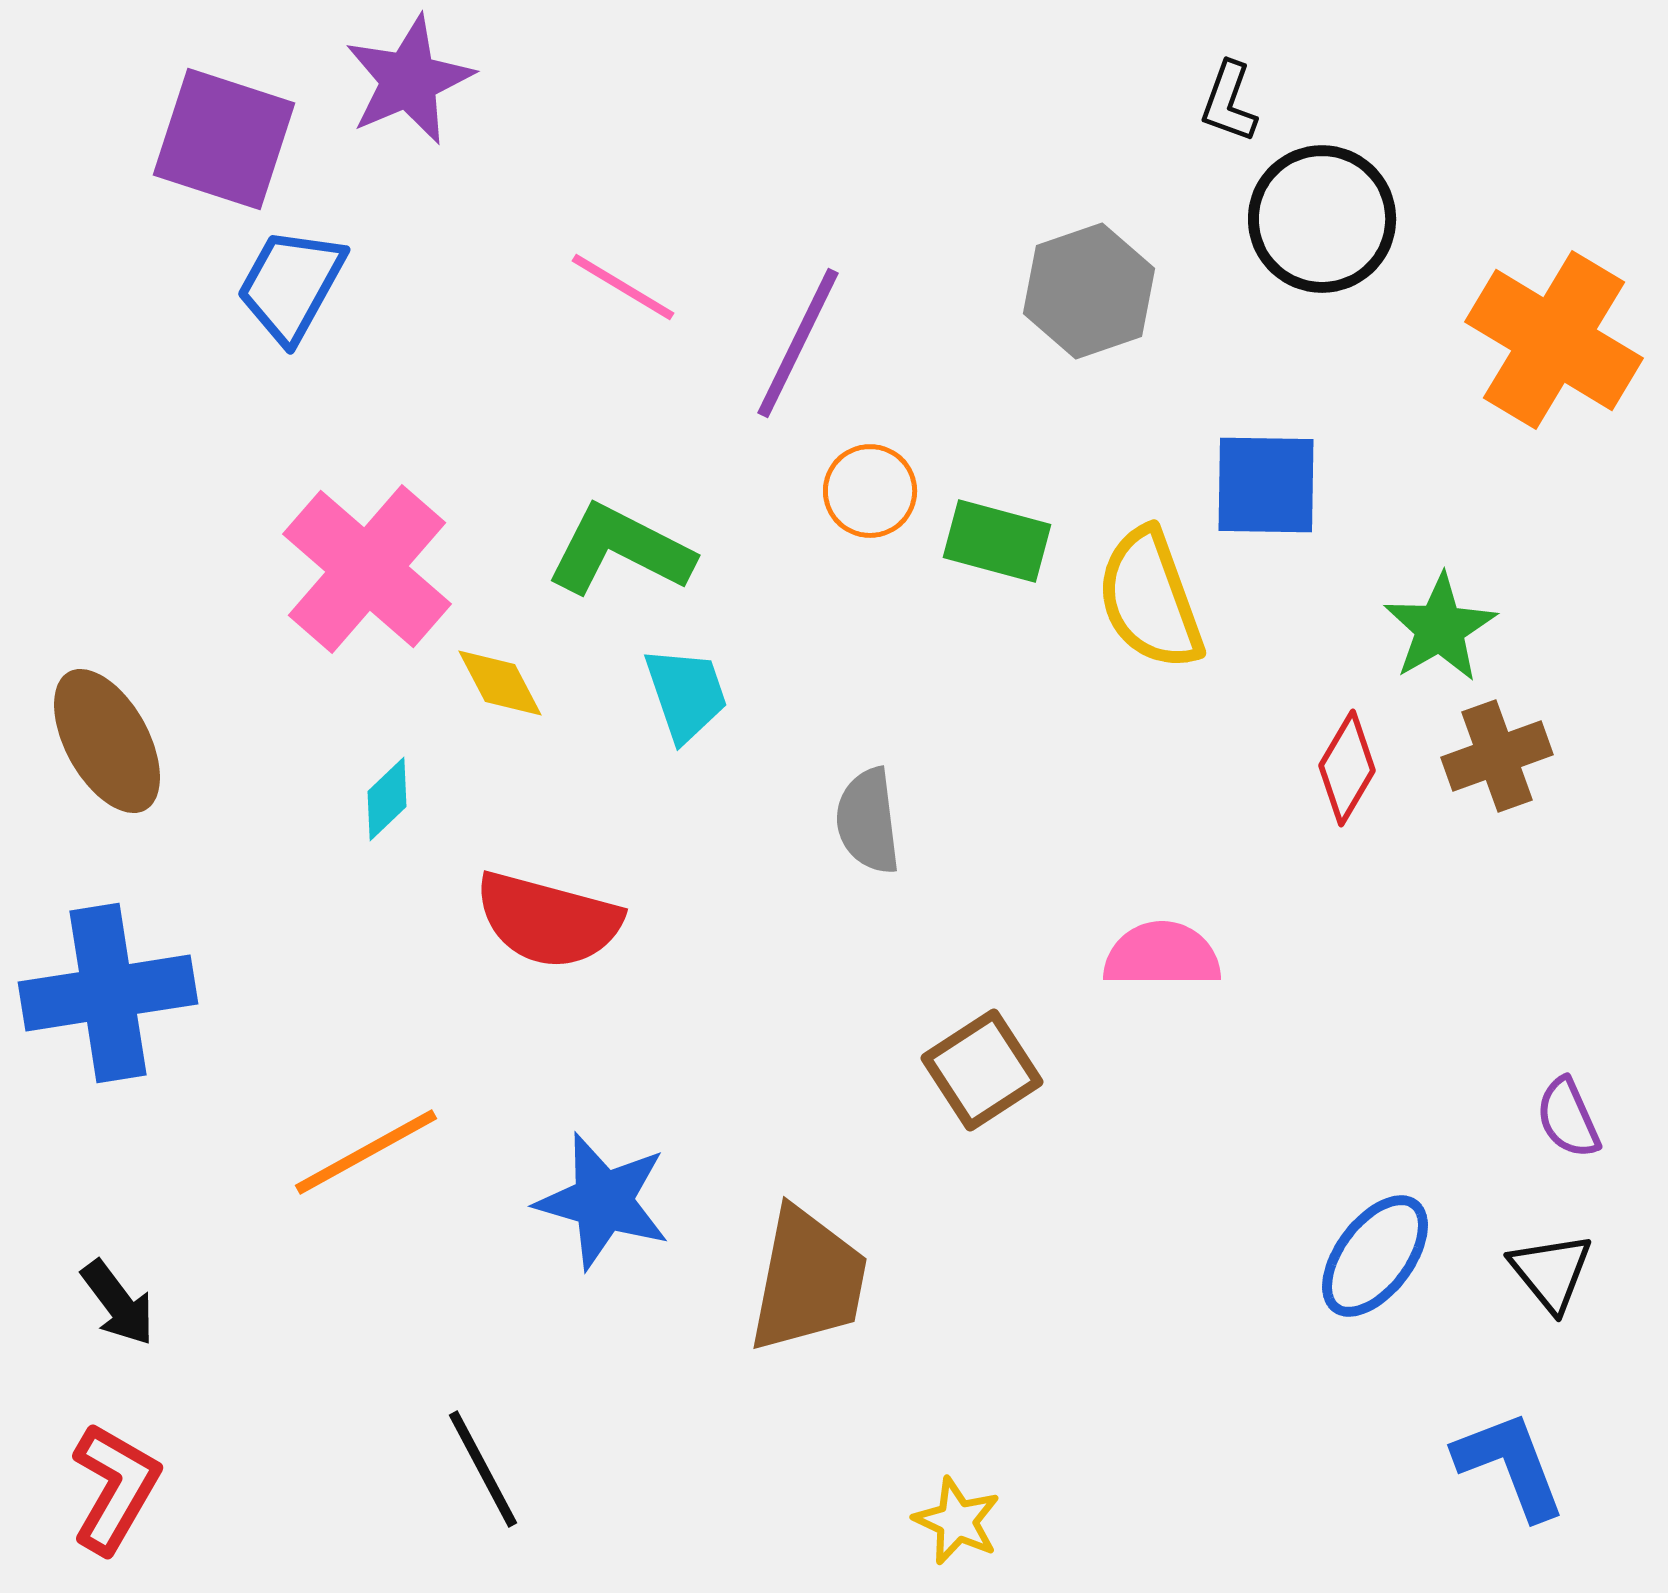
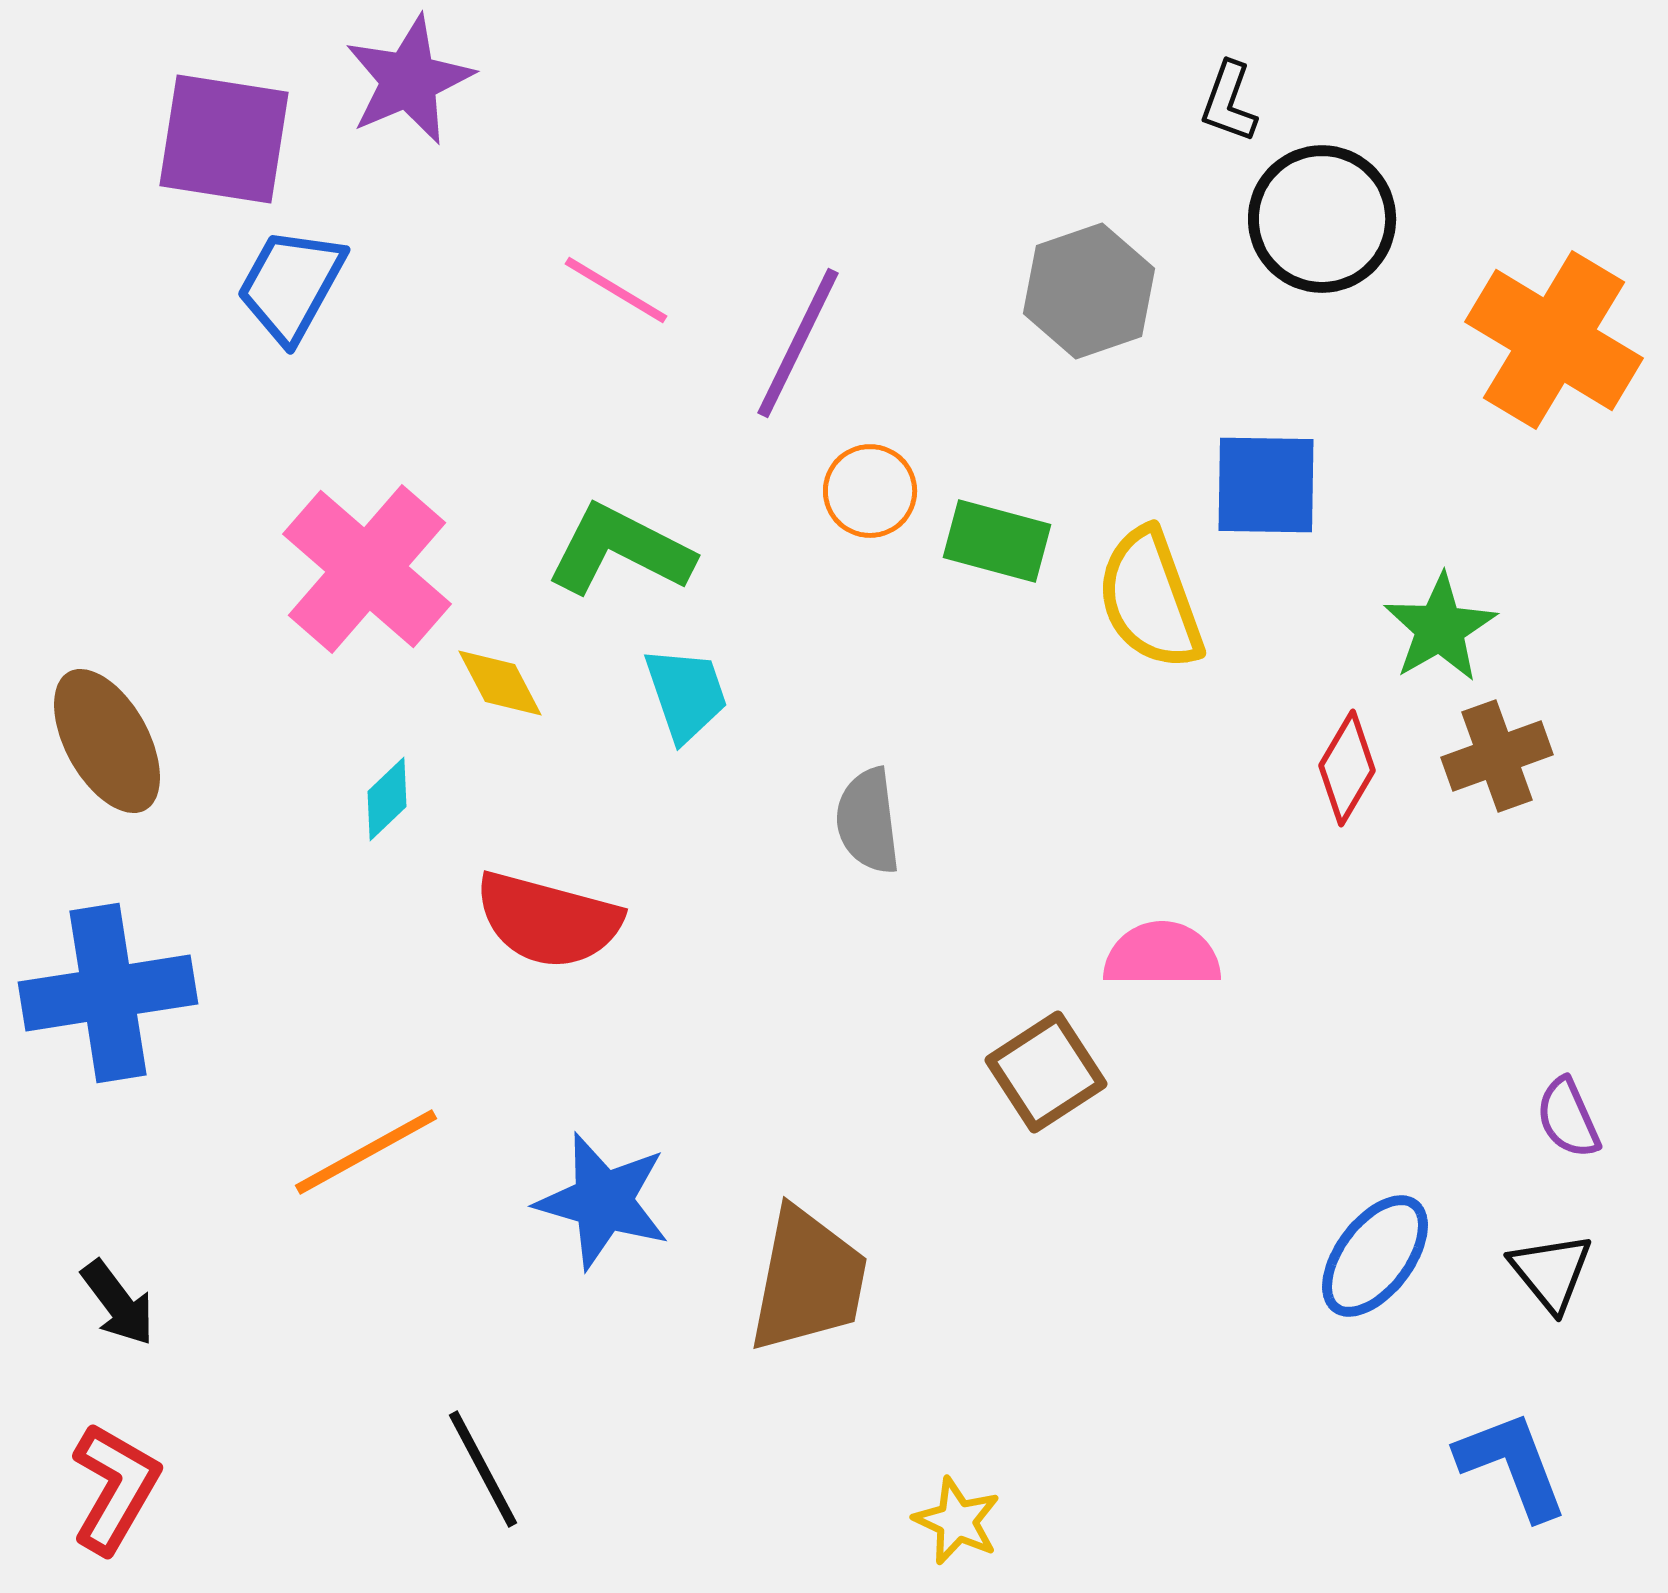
purple square: rotated 9 degrees counterclockwise
pink line: moved 7 px left, 3 px down
brown square: moved 64 px right, 2 px down
blue L-shape: moved 2 px right
